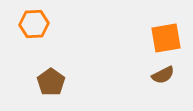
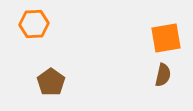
brown semicircle: rotated 50 degrees counterclockwise
